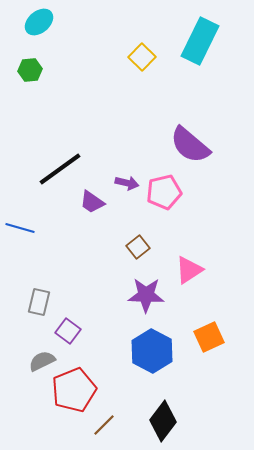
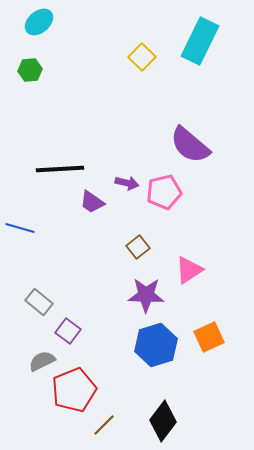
black line: rotated 33 degrees clockwise
gray rectangle: rotated 64 degrees counterclockwise
blue hexagon: moved 4 px right, 6 px up; rotated 15 degrees clockwise
